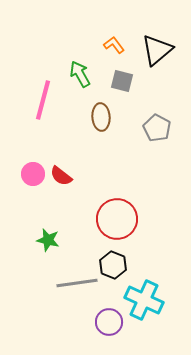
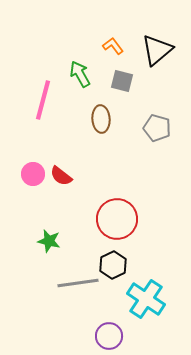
orange L-shape: moved 1 px left, 1 px down
brown ellipse: moved 2 px down
gray pentagon: rotated 12 degrees counterclockwise
green star: moved 1 px right, 1 px down
black hexagon: rotated 12 degrees clockwise
gray line: moved 1 px right
cyan cross: moved 2 px right, 1 px up; rotated 9 degrees clockwise
purple circle: moved 14 px down
